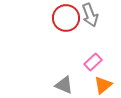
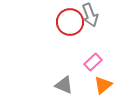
red circle: moved 4 px right, 4 px down
